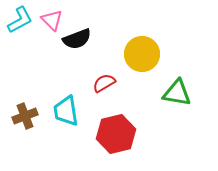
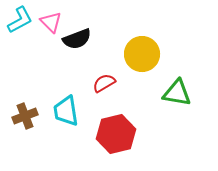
pink triangle: moved 1 px left, 2 px down
